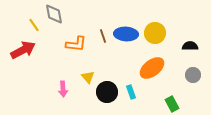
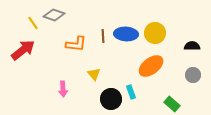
gray diamond: moved 1 px down; rotated 60 degrees counterclockwise
yellow line: moved 1 px left, 2 px up
brown line: rotated 16 degrees clockwise
black semicircle: moved 2 px right
red arrow: rotated 10 degrees counterclockwise
orange ellipse: moved 1 px left, 2 px up
yellow triangle: moved 6 px right, 3 px up
black circle: moved 4 px right, 7 px down
green rectangle: rotated 21 degrees counterclockwise
